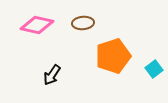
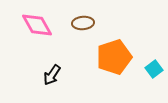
pink diamond: rotated 48 degrees clockwise
orange pentagon: moved 1 px right, 1 px down
